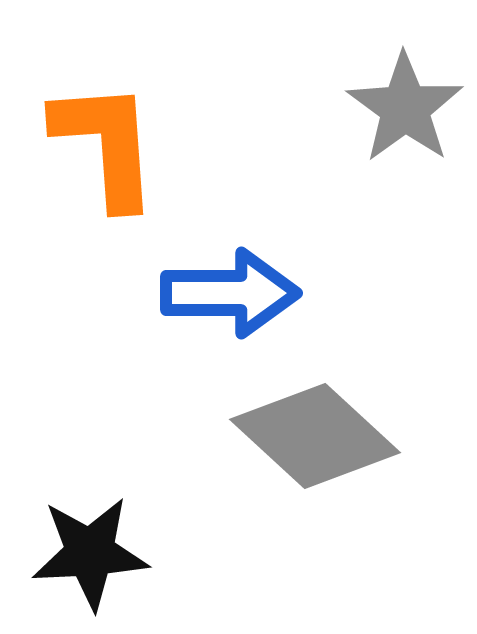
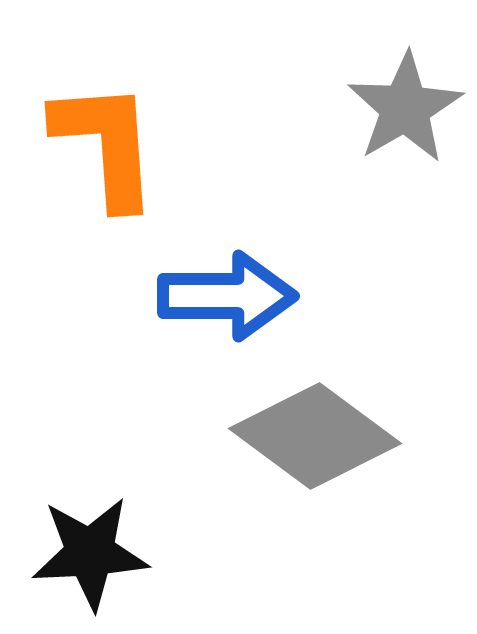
gray star: rotated 6 degrees clockwise
blue arrow: moved 3 px left, 3 px down
gray diamond: rotated 6 degrees counterclockwise
